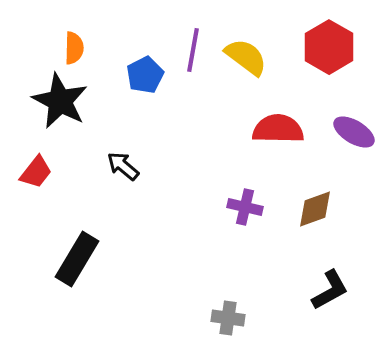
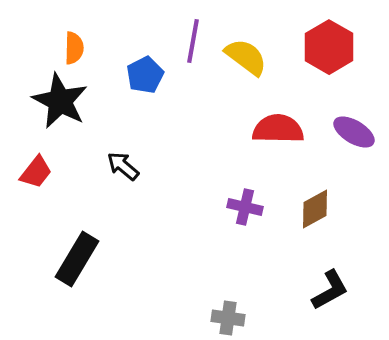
purple line: moved 9 px up
brown diamond: rotated 9 degrees counterclockwise
